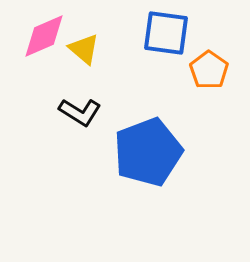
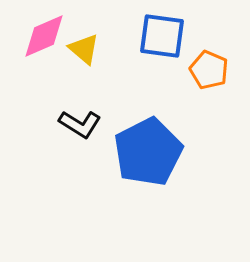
blue square: moved 4 px left, 3 px down
orange pentagon: rotated 12 degrees counterclockwise
black L-shape: moved 12 px down
blue pentagon: rotated 6 degrees counterclockwise
